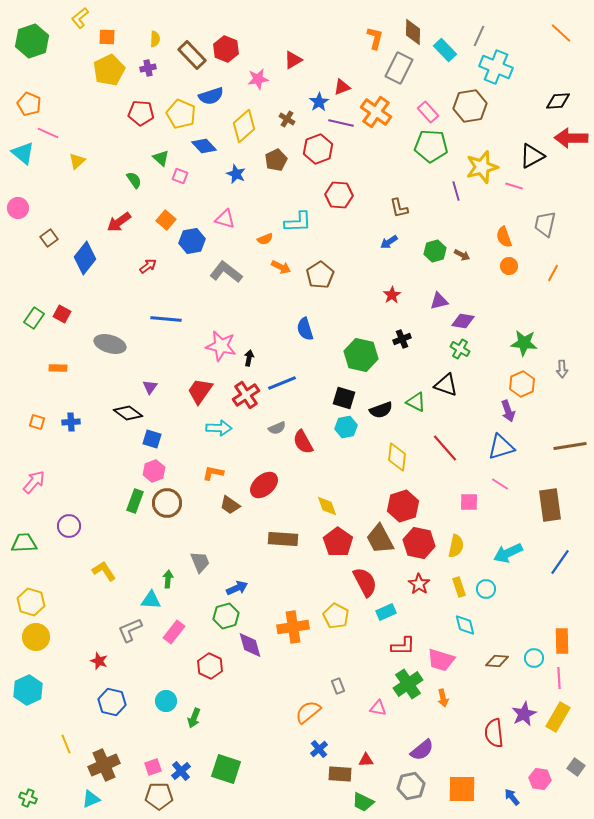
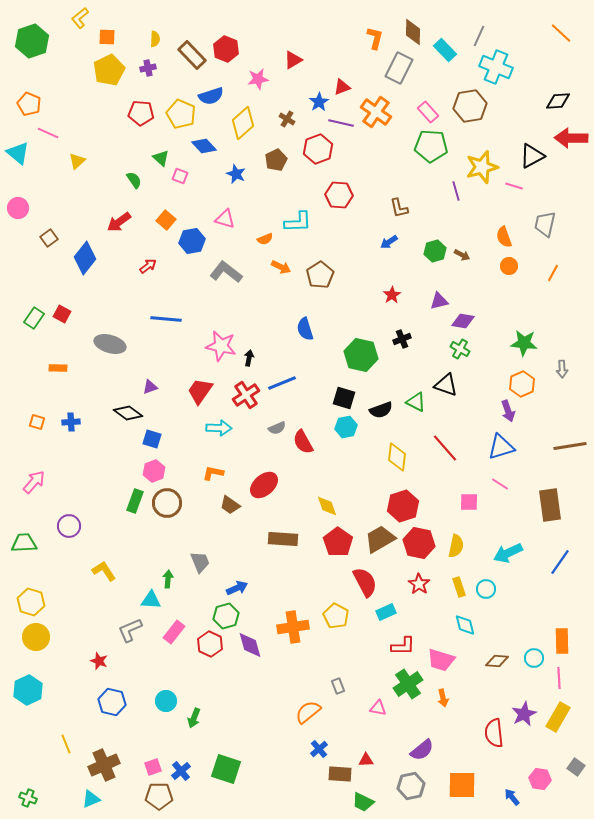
yellow diamond at (244, 126): moved 1 px left, 3 px up
cyan triangle at (23, 153): moved 5 px left
purple triangle at (150, 387): rotated 35 degrees clockwise
brown trapezoid at (380, 539): rotated 88 degrees clockwise
red hexagon at (210, 666): moved 22 px up
orange square at (462, 789): moved 4 px up
